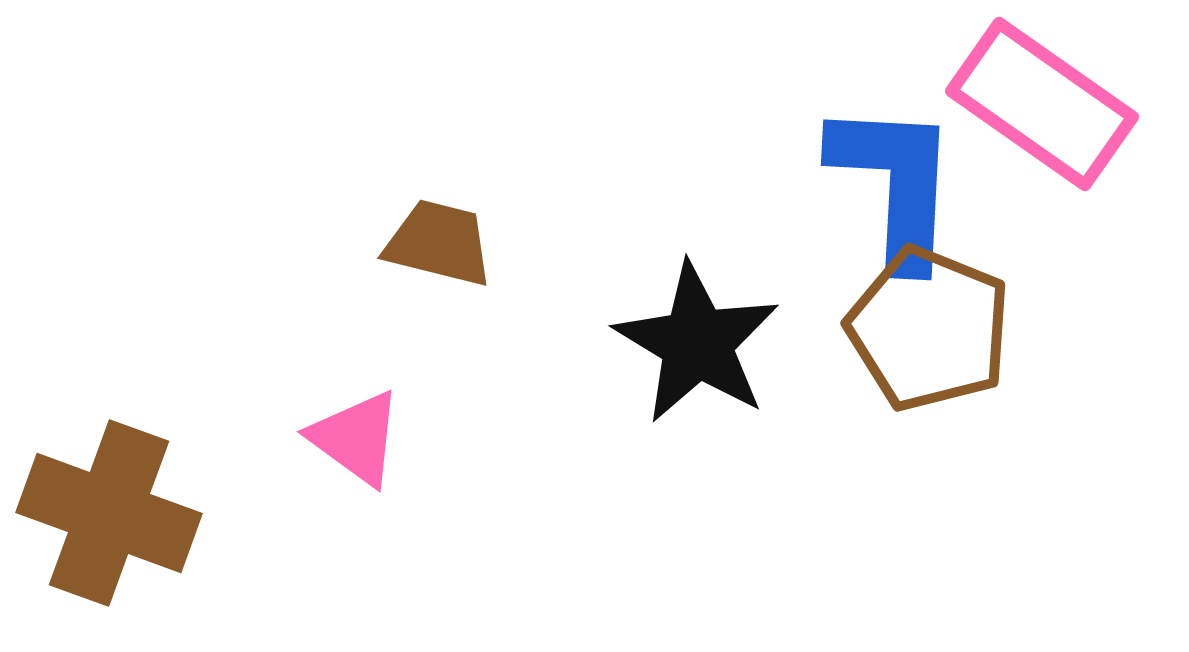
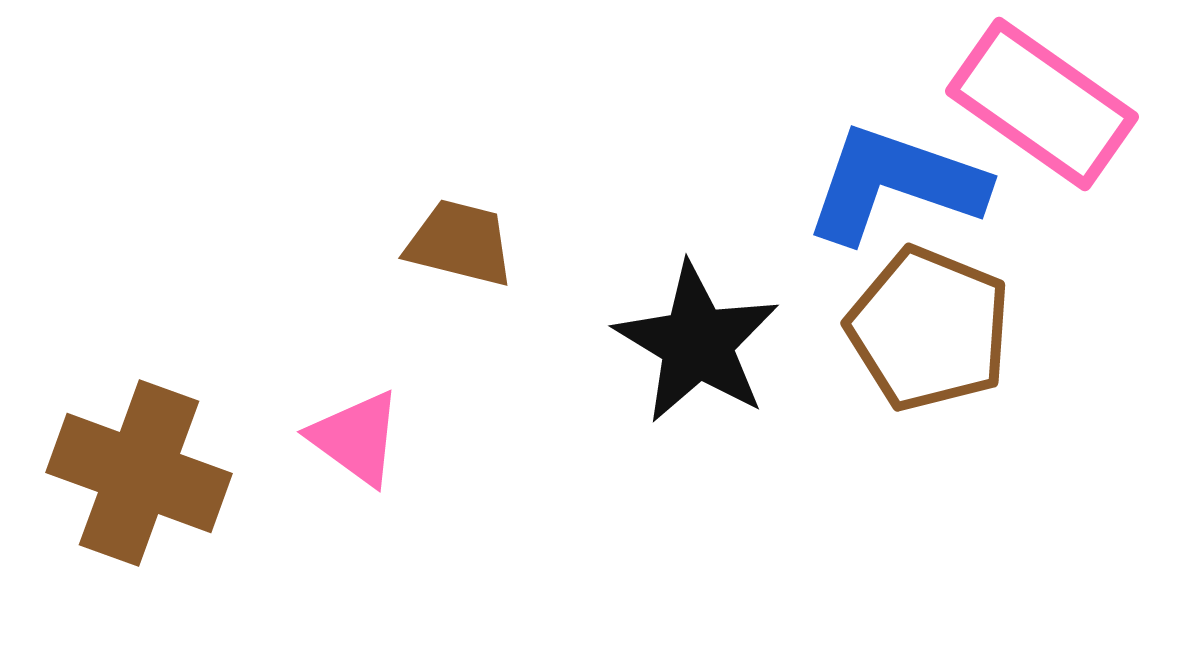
blue L-shape: rotated 74 degrees counterclockwise
brown trapezoid: moved 21 px right
brown cross: moved 30 px right, 40 px up
